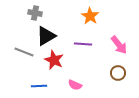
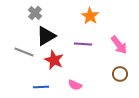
gray cross: rotated 32 degrees clockwise
brown circle: moved 2 px right, 1 px down
blue line: moved 2 px right, 1 px down
